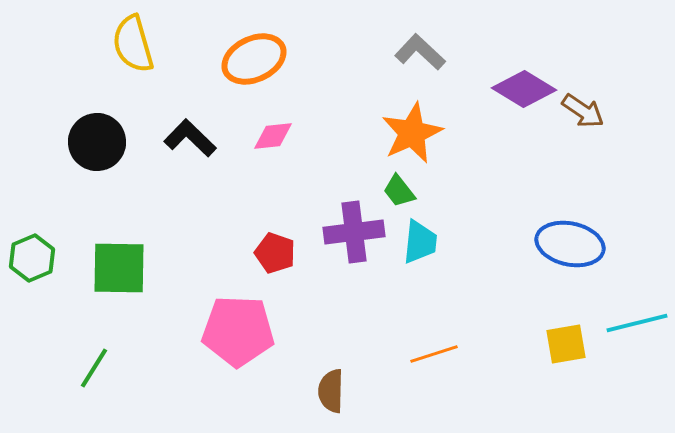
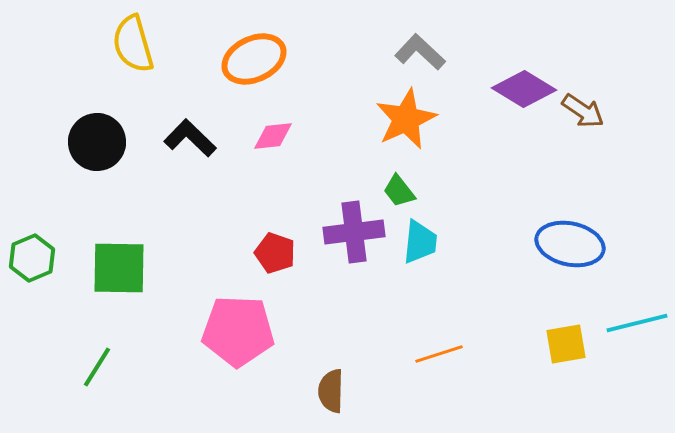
orange star: moved 6 px left, 14 px up
orange line: moved 5 px right
green line: moved 3 px right, 1 px up
